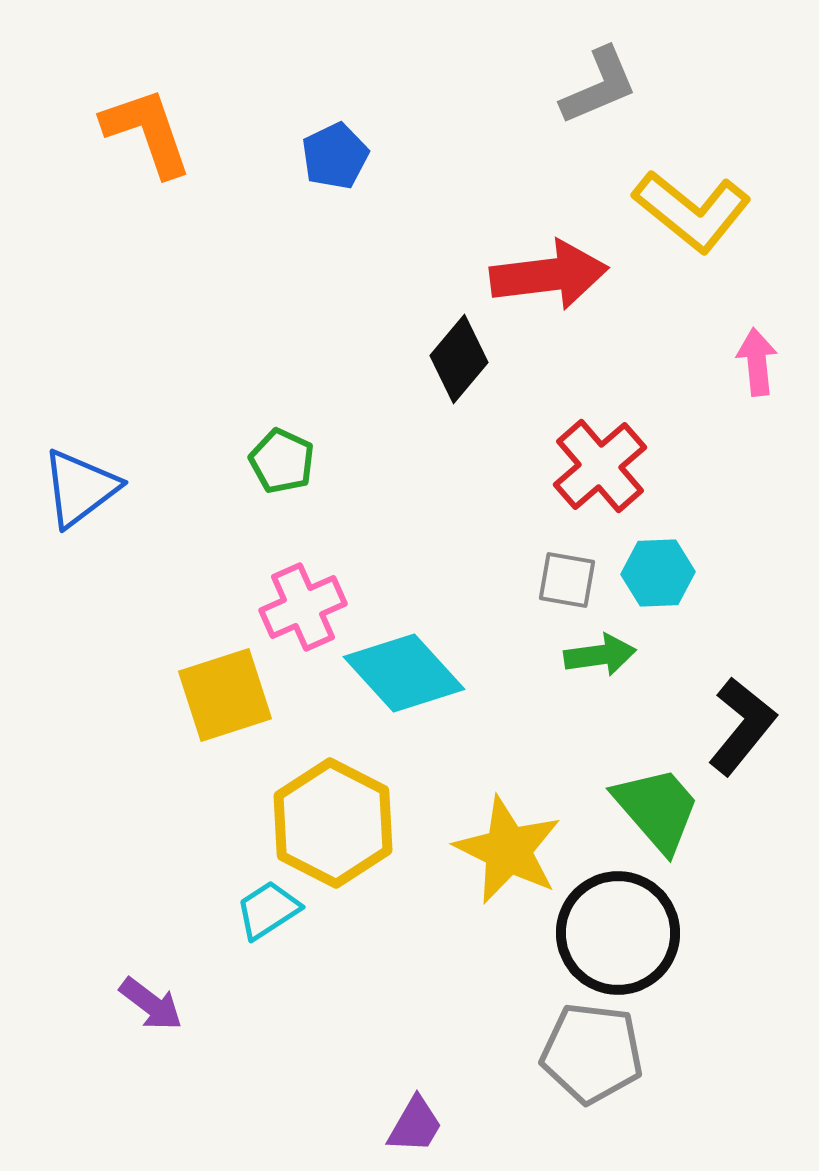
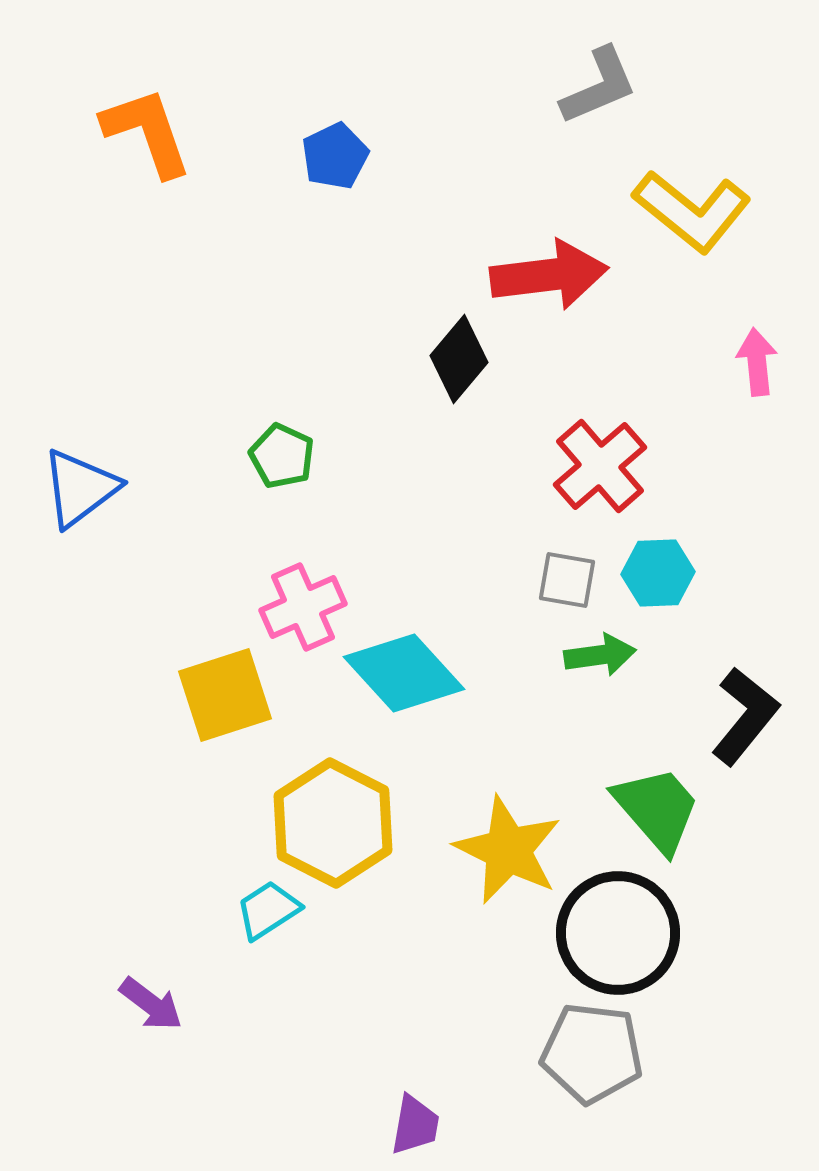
green pentagon: moved 5 px up
black L-shape: moved 3 px right, 10 px up
purple trapezoid: rotated 20 degrees counterclockwise
